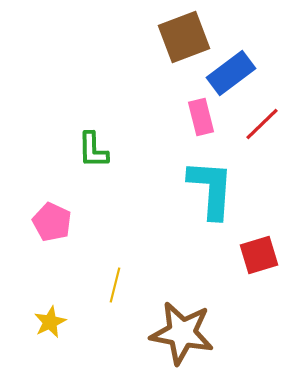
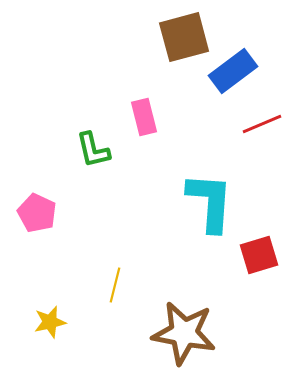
brown square: rotated 6 degrees clockwise
blue rectangle: moved 2 px right, 2 px up
pink rectangle: moved 57 px left
red line: rotated 21 degrees clockwise
green L-shape: rotated 12 degrees counterclockwise
cyan L-shape: moved 1 px left, 13 px down
pink pentagon: moved 15 px left, 9 px up
yellow star: rotated 12 degrees clockwise
brown star: moved 2 px right
